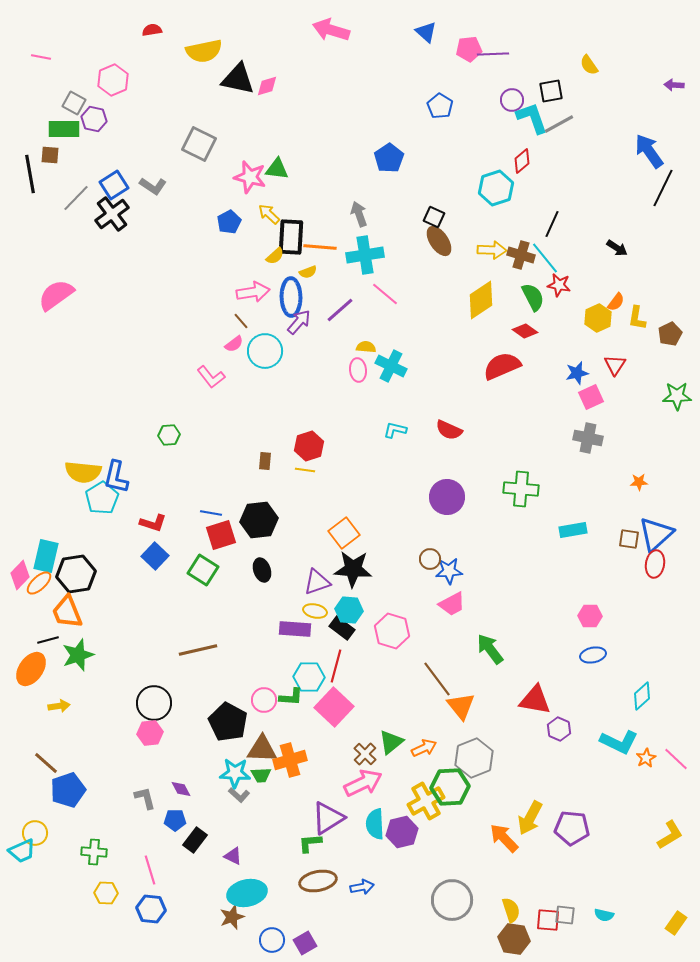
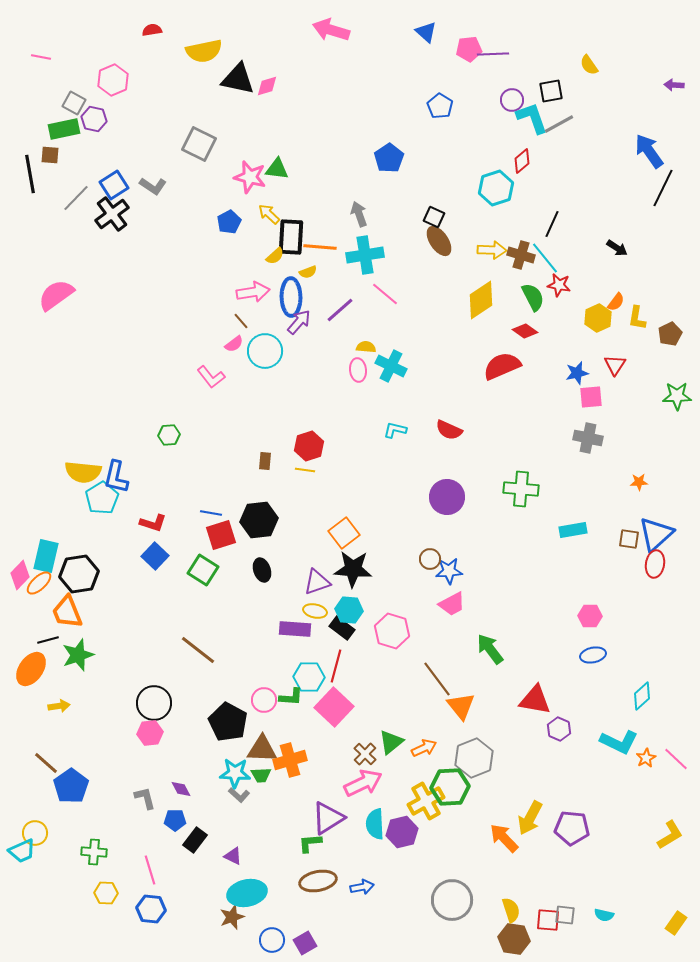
green rectangle at (64, 129): rotated 12 degrees counterclockwise
pink square at (591, 397): rotated 20 degrees clockwise
black hexagon at (76, 574): moved 3 px right
brown line at (198, 650): rotated 51 degrees clockwise
blue pentagon at (68, 790): moved 3 px right, 4 px up; rotated 16 degrees counterclockwise
